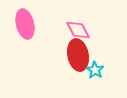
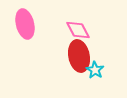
red ellipse: moved 1 px right, 1 px down
